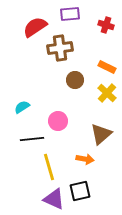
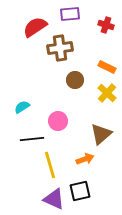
orange arrow: rotated 30 degrees counterclockwise
yellow line: moved 1 px right, 2 px up
